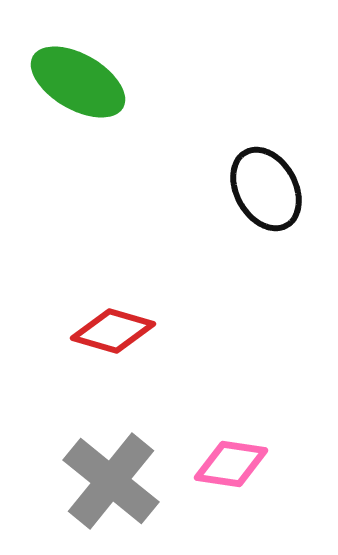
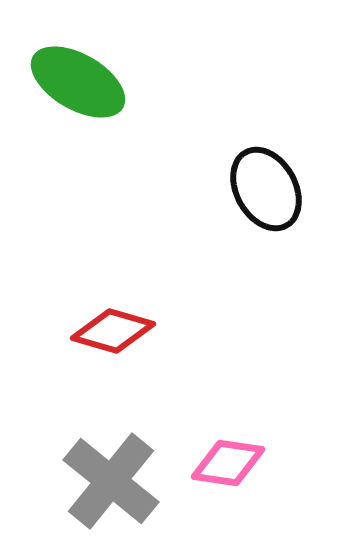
pink diamond: moved 3 px left, 1 px up
